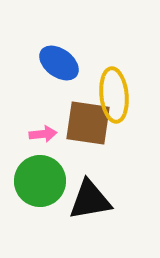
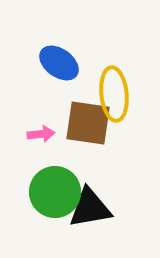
yellow ellipse: moved 1 px up
pink arrow: moved 2 px left
green circle: moved 15 px right, 11 px down
black triangle: moved 8 px down
